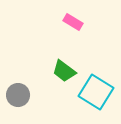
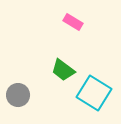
green trapezoid: moved 1 px left, 1 px up
cyan square: moved 2 px left, 1 px down
